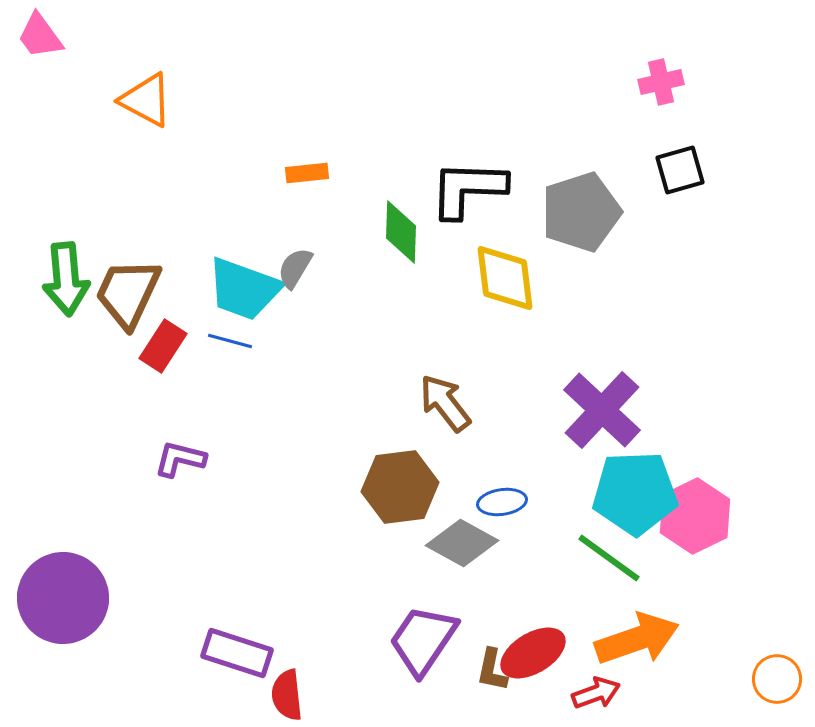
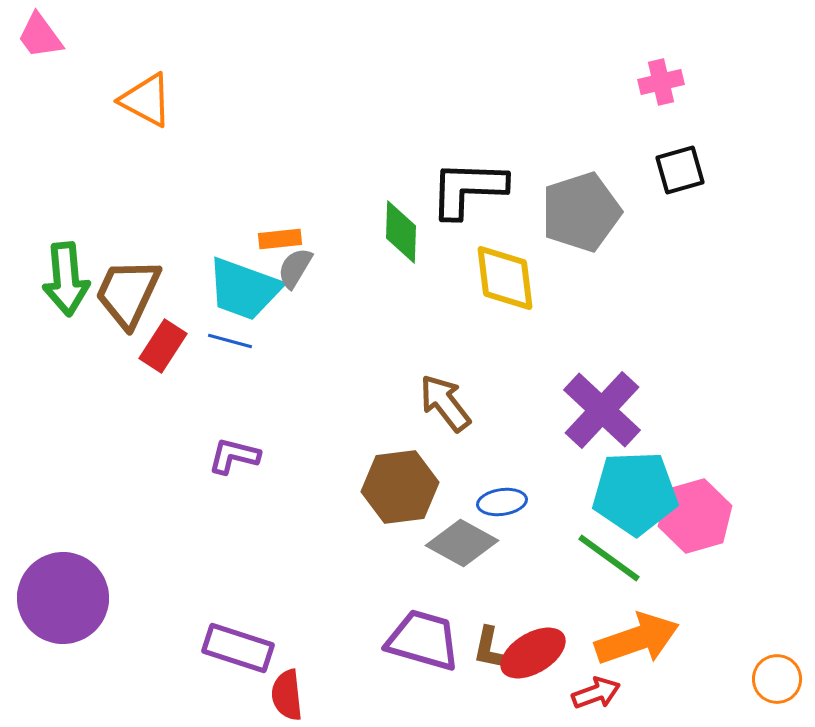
orange rectangle: moved 27 px left, 66 px down
purple L-shape: moved 54 px right, 3 px up
pink hexagon: rotated 10 degrees clockwise
purple trapezoid: rotated 72 degrees clockwise
purple rectangle: moved 1 px right, 5 px up
brown L-shape: moved 3 px left, 22 px up
